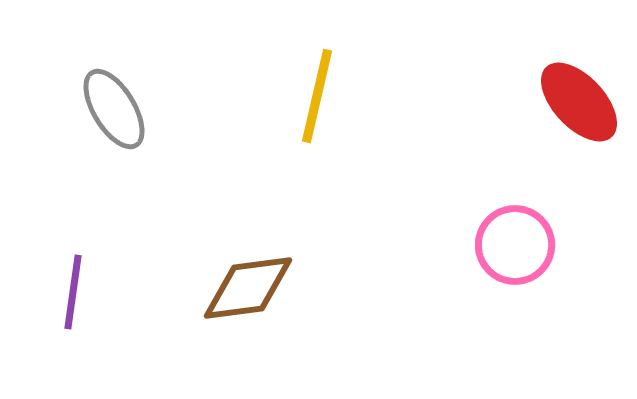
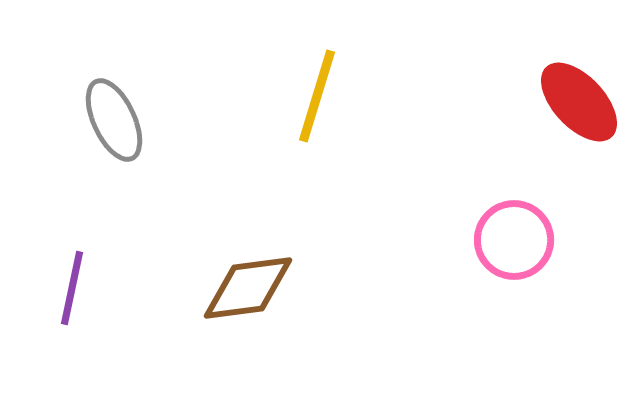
yellow line: rotated 4 degrees clockwise
gray ellipse: moved 11 px down; rotated 6 degrees clockwise
pink circle: moved 1 px left, 5 px up
purple line: moved 1 px left, 4 px up; rotated 4 degrees clockwise
